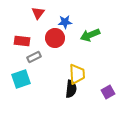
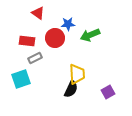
red triangle: rotated 32 degrees counterclockwise
blue star: moved 3 px right, 2 px down
red rectangle: moved 5 px right
gray rectangle: moved 1 px right, 1 px down
black semicircle: rotated 18 degrees clockwise
